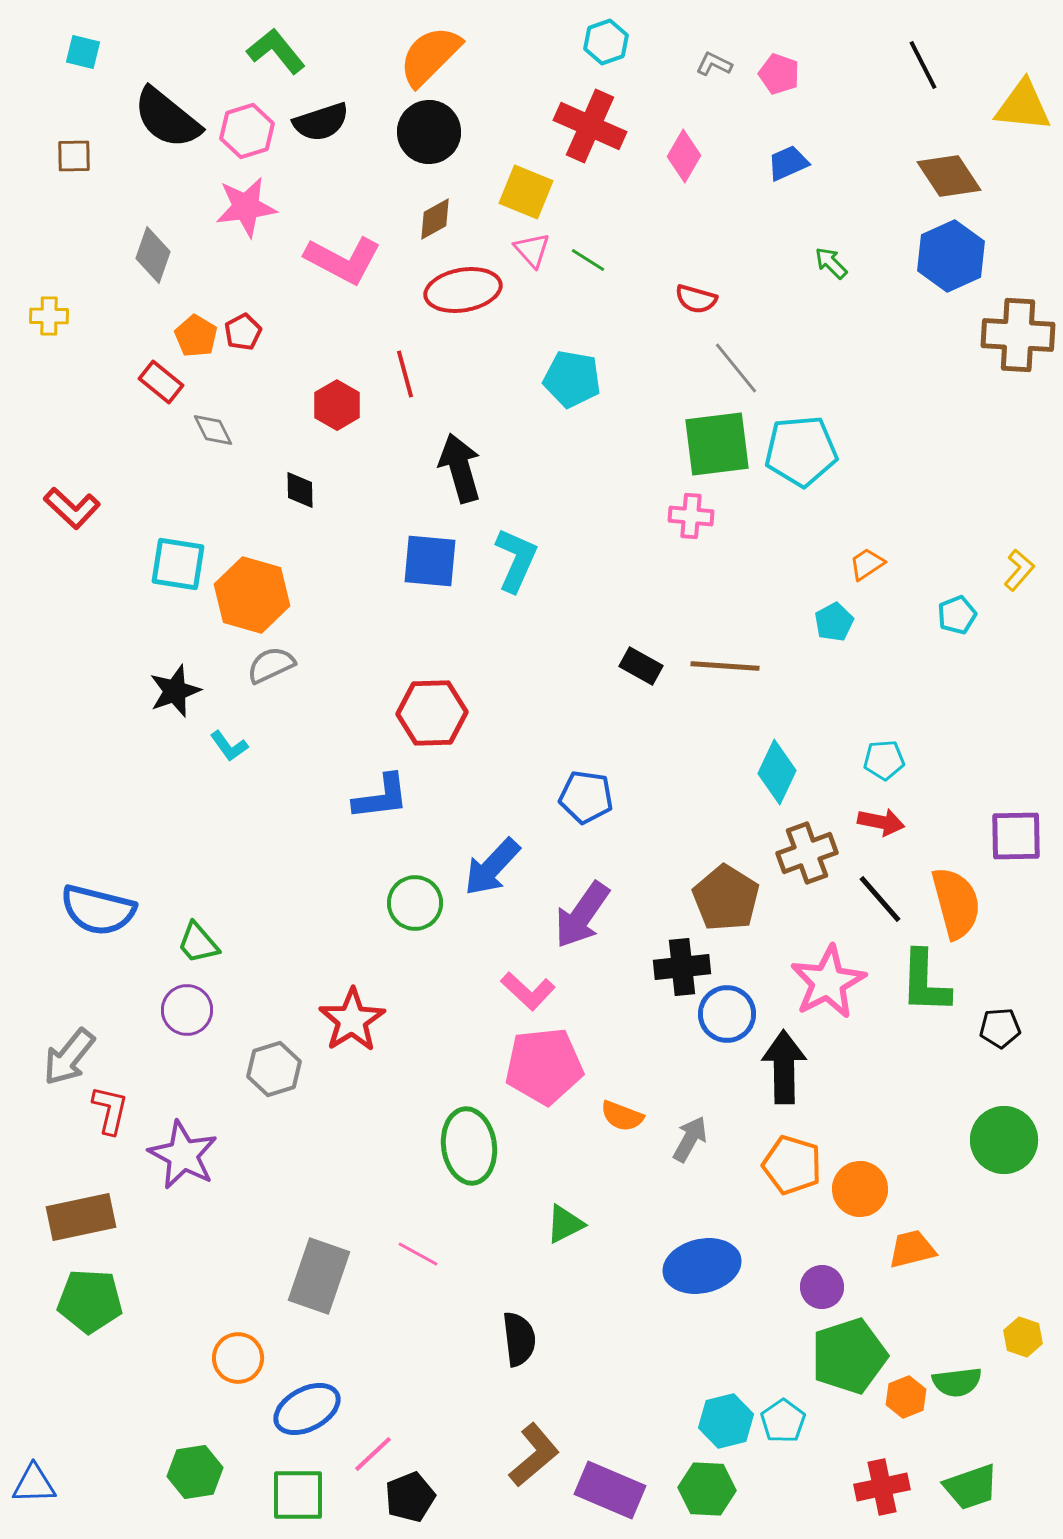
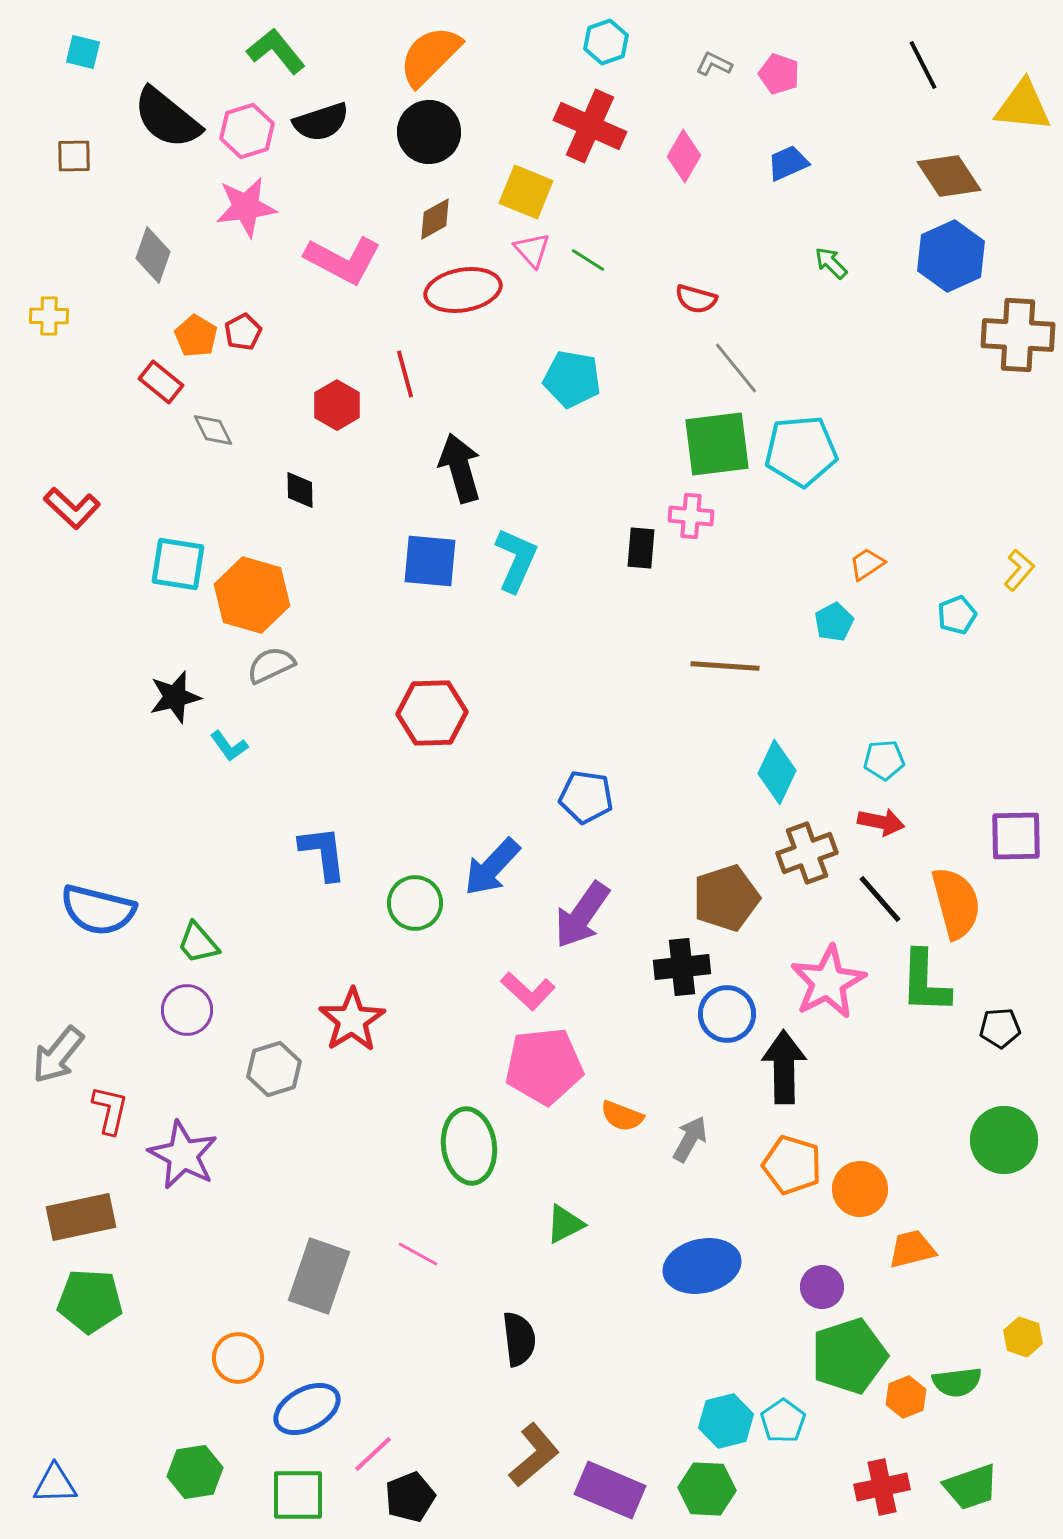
black rectangle at (641, 666): moved 118 px up; rotated 66 degrees clockwise
black star at (175, 691): moved 6 px down; rotated 6 degrees clockwise
blue L-shape at (381, 797): moved 58 px left, 56 px down; rotated 90 degrees counterclockwise
brown pentagon at (726, 898): rotated 22 degrees clockwise
gray arrow at (69, 1057): moved 11 px left, 2 px up
blue triangle at (34, 1484): moved 21 px right
